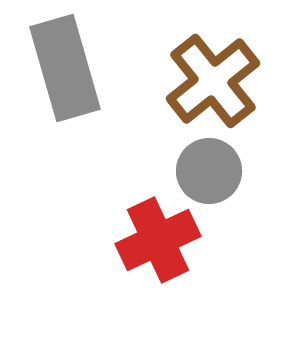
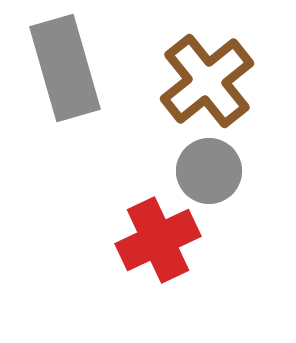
brown cross: moved 6 px left
